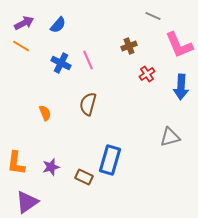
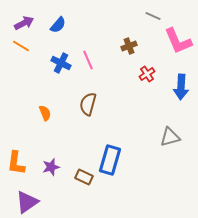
pink L-shape: moved 1 px left, 4 px up
